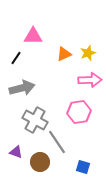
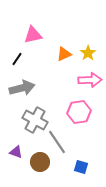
pink triangle: moved 1 px up; rotated 12 degrees counterclockwise
yellow star: rotated 14 degrees counterclockwise
black line: moved 1 px right, 1 px down
blue square: moved 2 px left
